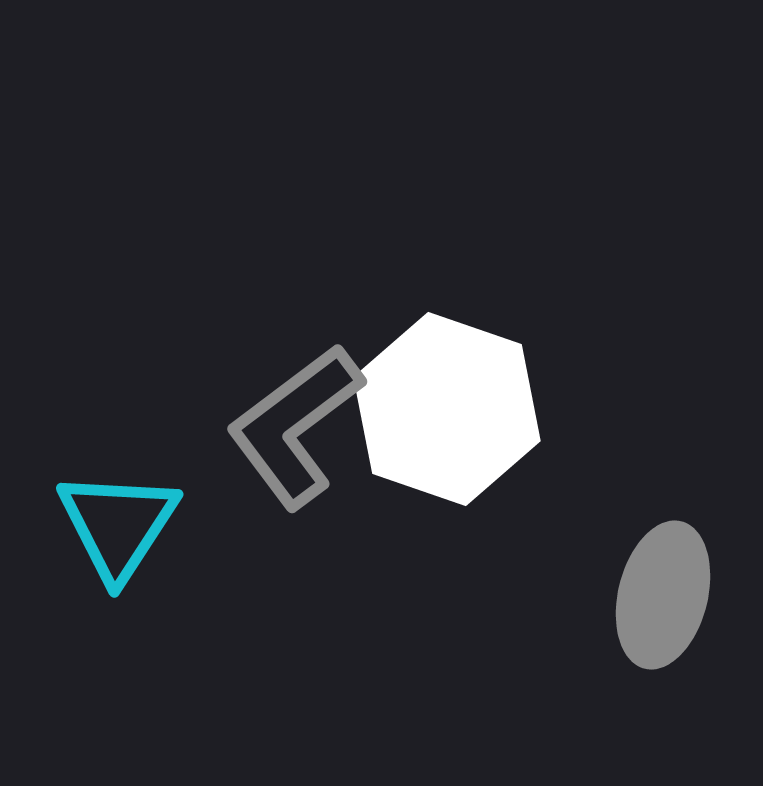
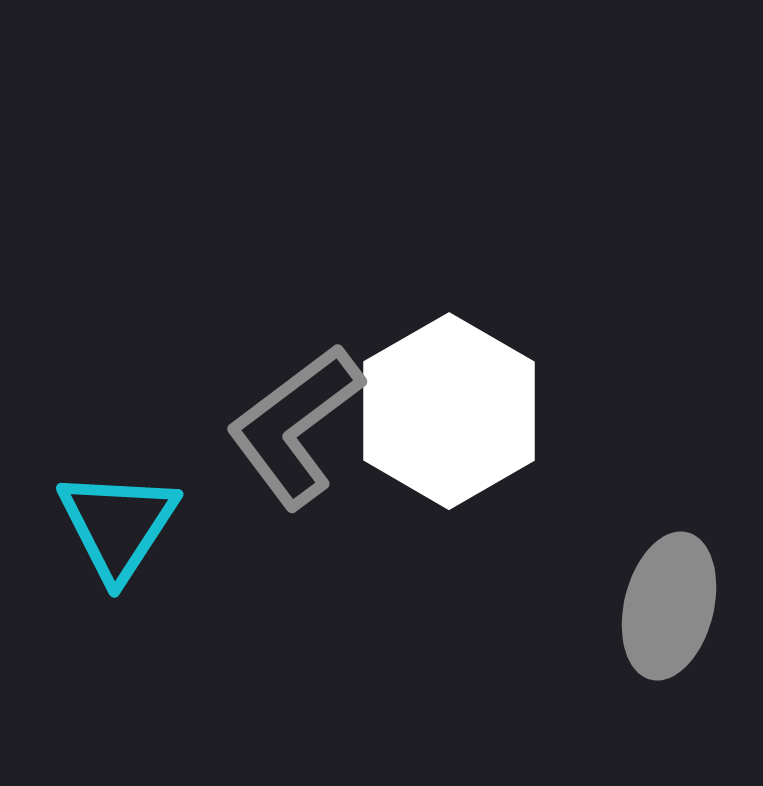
white hexagon: moved 2 px right, 2 px down; rotated 11 degrees clockwise
gray ellipse: moved 6 px right, 11 px down
